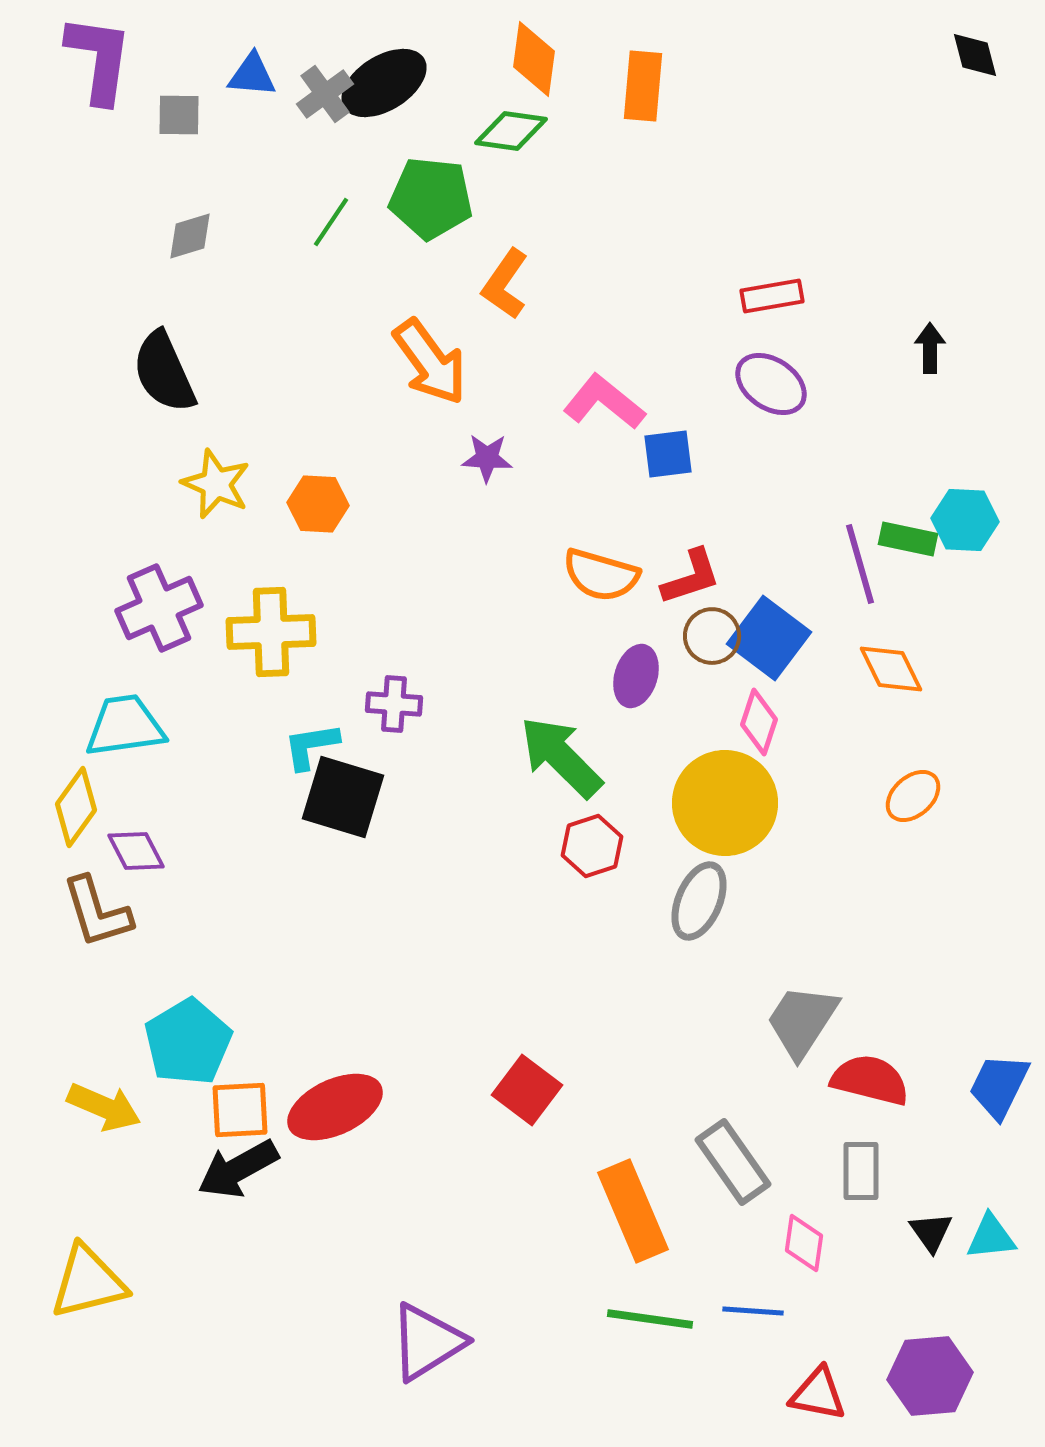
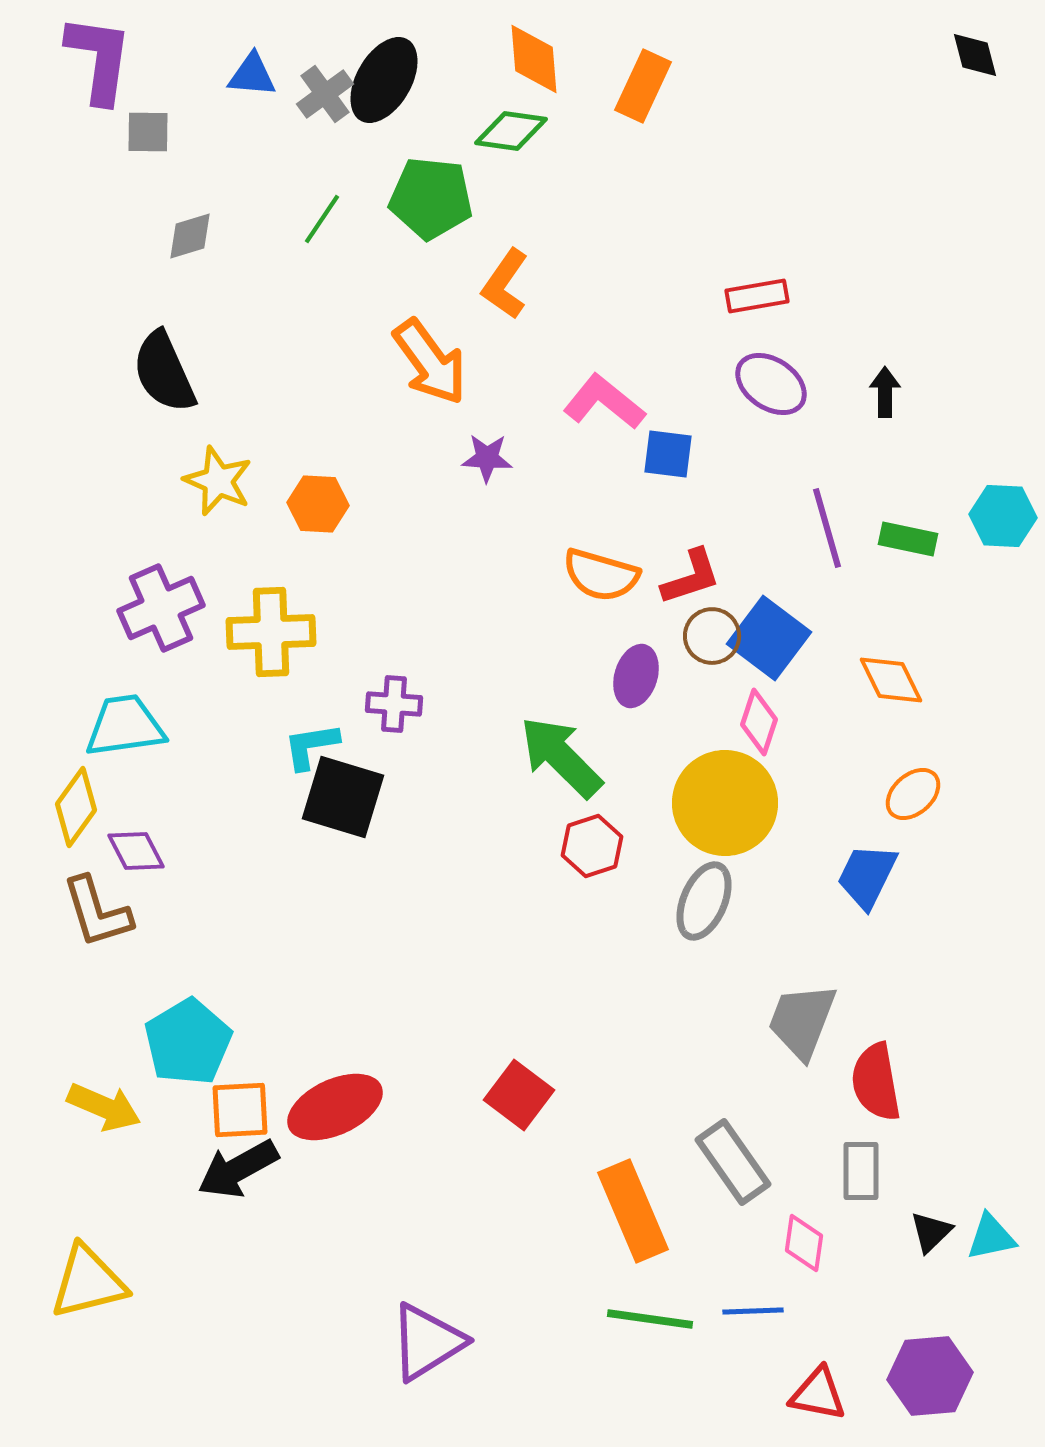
orange diamond at (534, 59): rotated 12 degrees counterclockwise
black ellipse at (384, 83): moved 3 px up; rotated 28 degrees counterclockwise
orange rectangle at (643, 86): rotated 20 degrees clockwise
gray square at (179, 115): moved 31 px left, 17 px down
green line at (331, 222): moved 9 px left, 3 px up
red rectangle at (772, 296): moved 15 px left
black arrow at (930, 348): moved 45 px left, 44 px down
blue square at (668, 454): rotated 14 degrees clockwise
yellow star at (216, 484): moved 2 px right, 3 px up
cyan hexagon at (965, 520): moved 38 px right, 4 px up
purple line at (860, 564): moved 33 px left, 36 px up
purple cross at (159, 608): moved 2 px right
orange diamond at (891, 669): moved 11 px down
orange ellipse at (913, 796): moved 2 px up
gray ellipse at (699, 901): moved 5 px right
gray trapezoid at (802, 1021): rotated 12 degrees counterclockwise
red semicircle at (870, 1080): moved 6 px right, 2 px down; rotated 114 degrees counterclockwise
blue trapezoid at (999, 1086): moved 132 px left, 210 px up
red square at (527, 1090): moved 8 px left, 5 px down
black triangle at (931, 1232): rotated 21 degrees clockwise
cyan triangle at (991, 1237): rotated 6 degrees counterclockwise
blue line at (753, 1311): rotated 6 degrees counterclockwise
